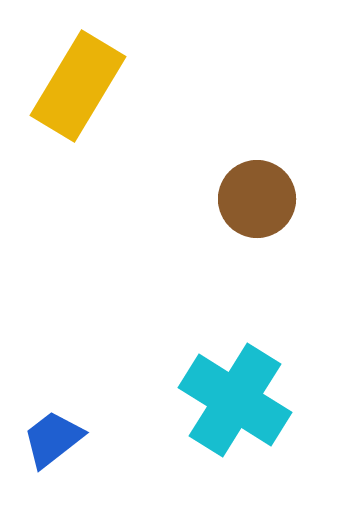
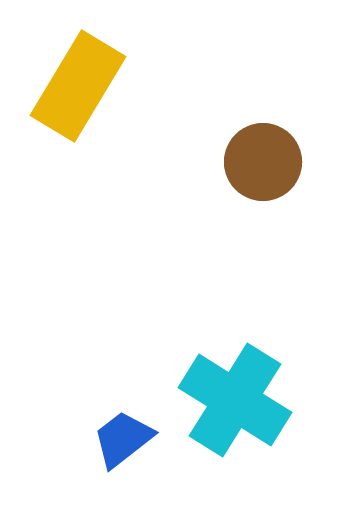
brown circle: moved 6 px right, 37 px up
blue trapezoid: moved 70 px right
